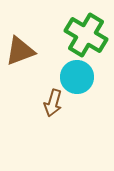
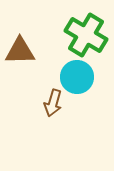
brown triangle: rotated 20 degrees clockwise
